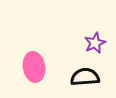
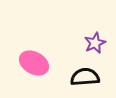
pink ellipse: moved 4 px up; rotated 52 degrees counterclockwise
